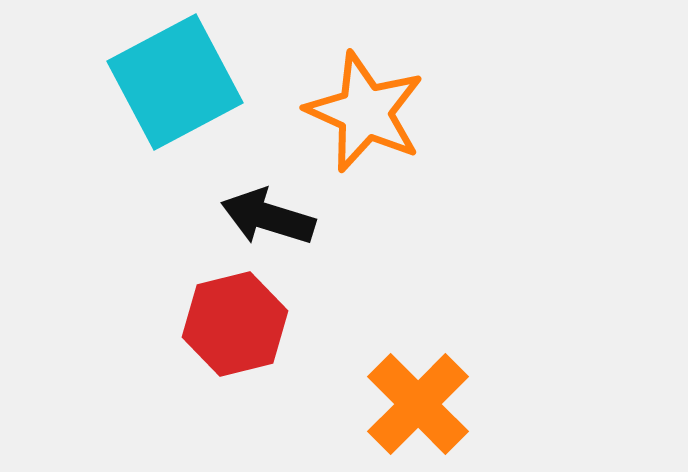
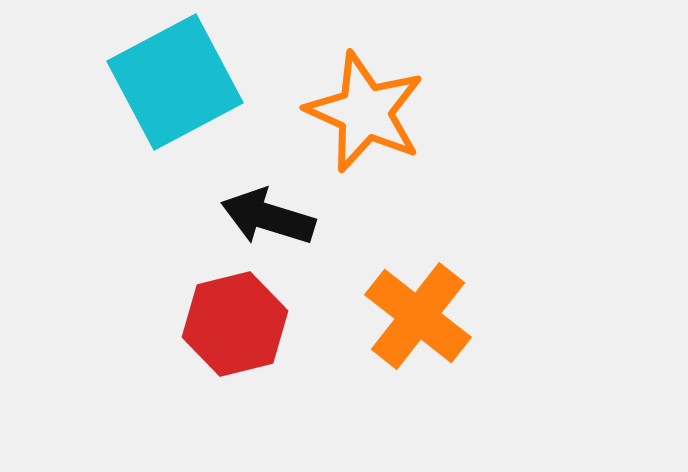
orange cross: moved 88 px up; rotated 7 degrees counterclockwise
